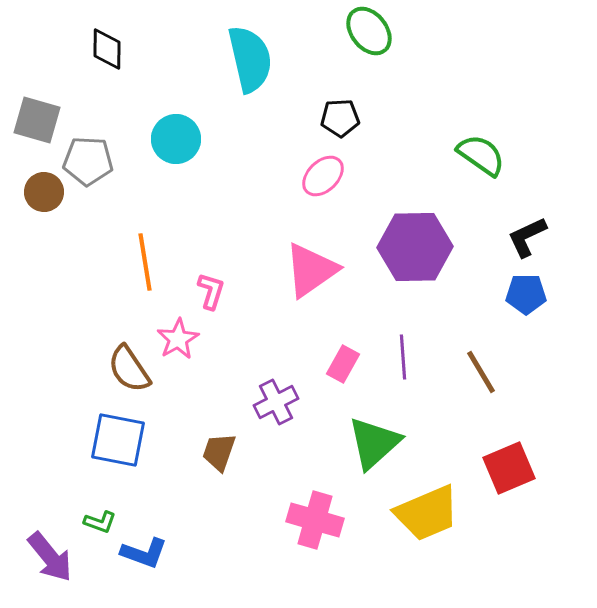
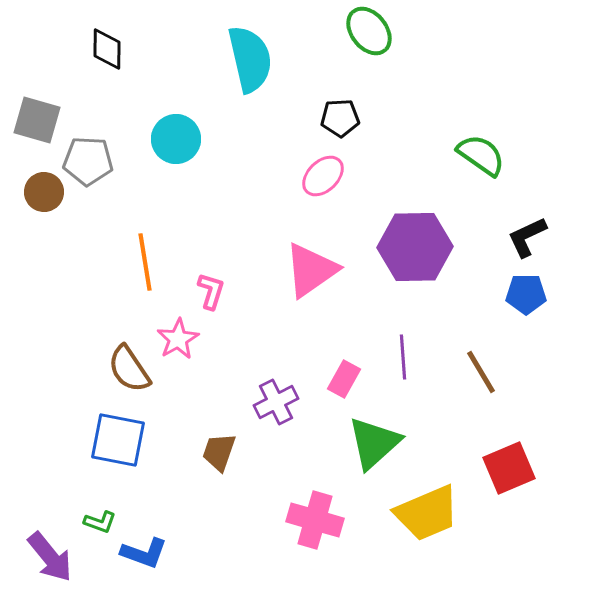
pink rectangle: moved 1 px right, 15 px down
